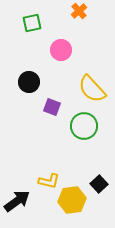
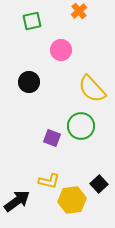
green square: moved 2 px up
purple square: moved 31 px down
green circle: moved 3 px left
